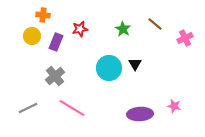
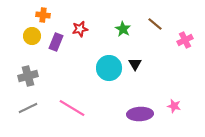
pink cross: moved 2 px down
gray cross: moved 27 px left; rotated 24 degrees clockwise
